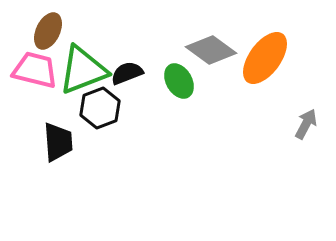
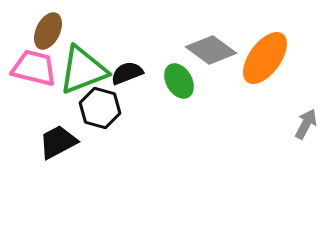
pink trapezoid: moved 1 px left, 2 px up
black hexagon: rotated 24 degrees counterclockwise
black trapezoid: rotated 114 degrees counterclockwise
